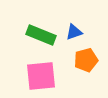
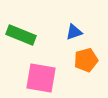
green rectangle: moved 20 px left
pink square: moved 2 px down; rotated 16 degrees clockwise
